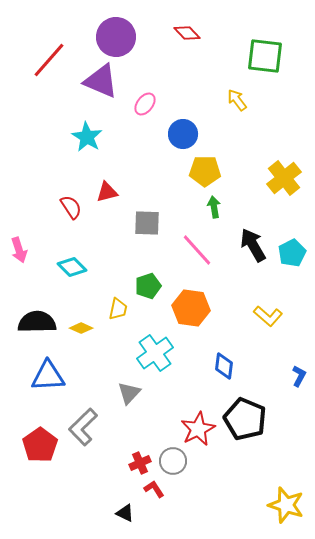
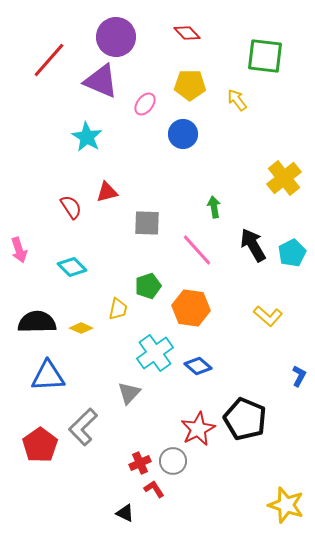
yellow pentagon: moved 15 px left, 86 px up
blue diamond: moved 26 px left; rotated 56 degrees counterclockwise
